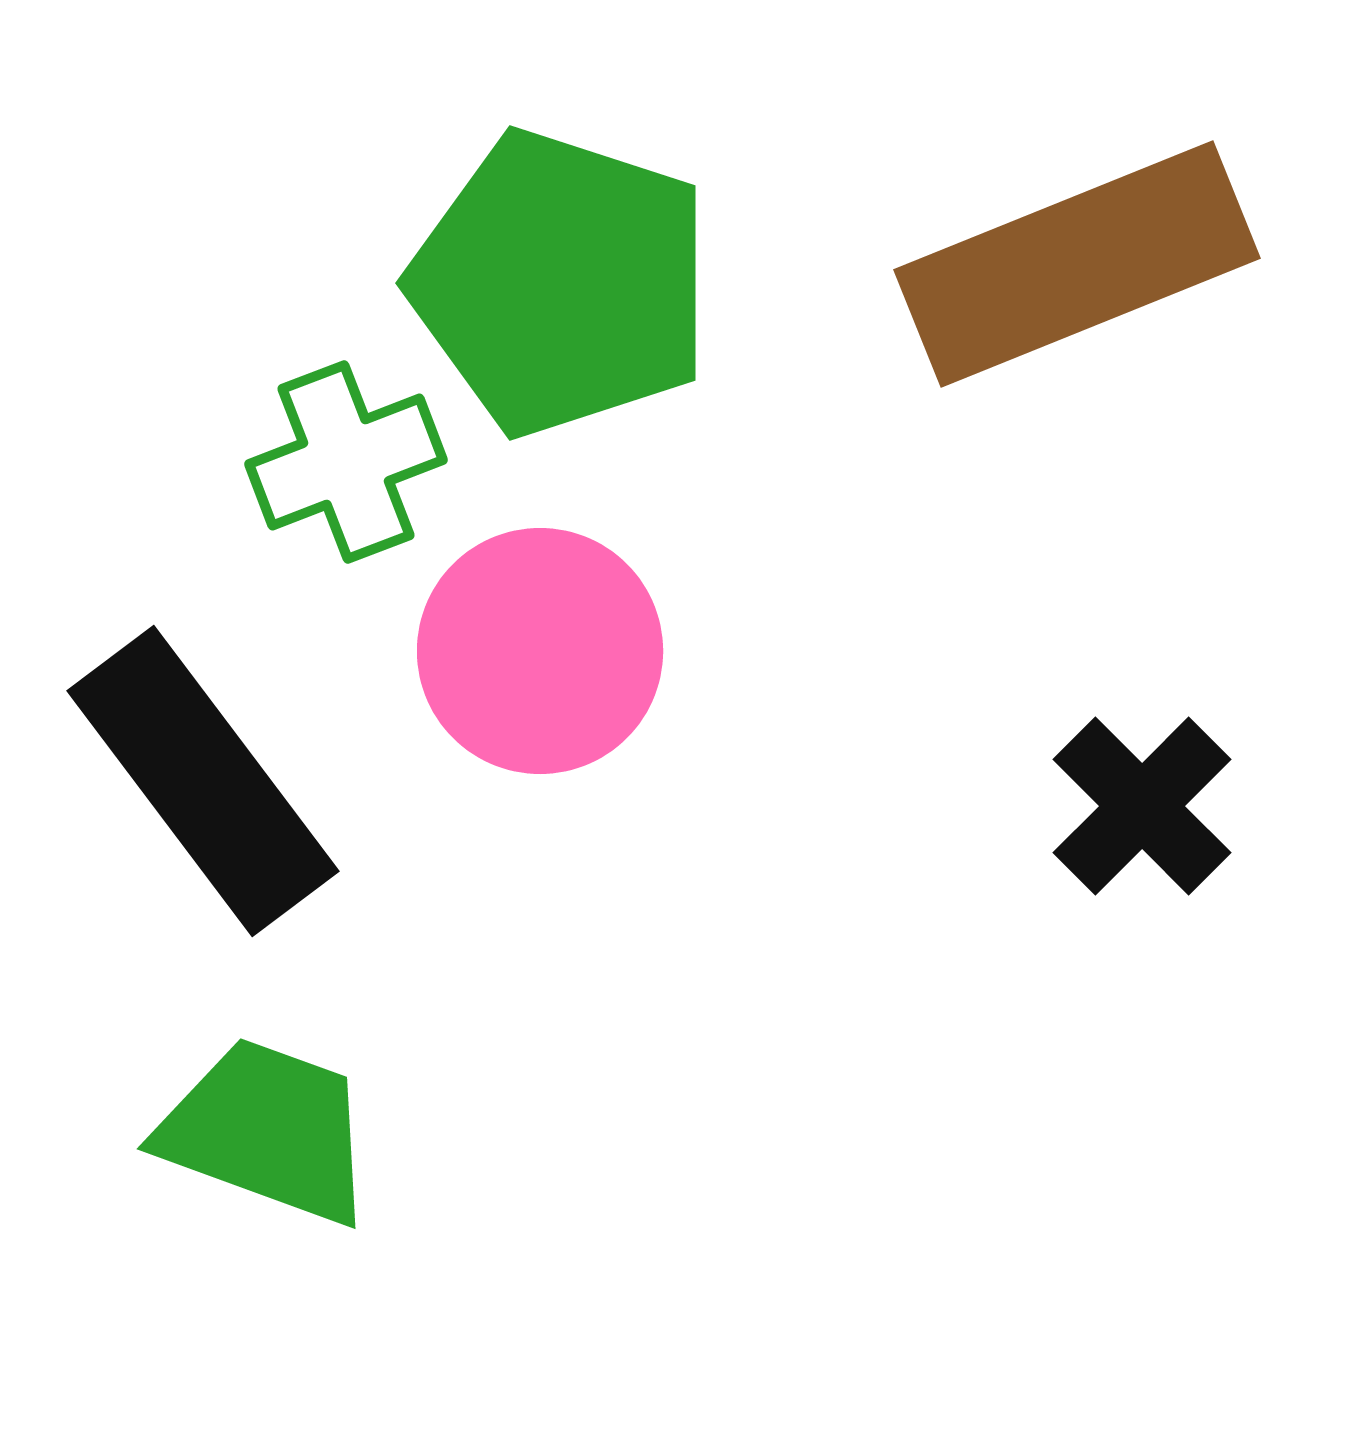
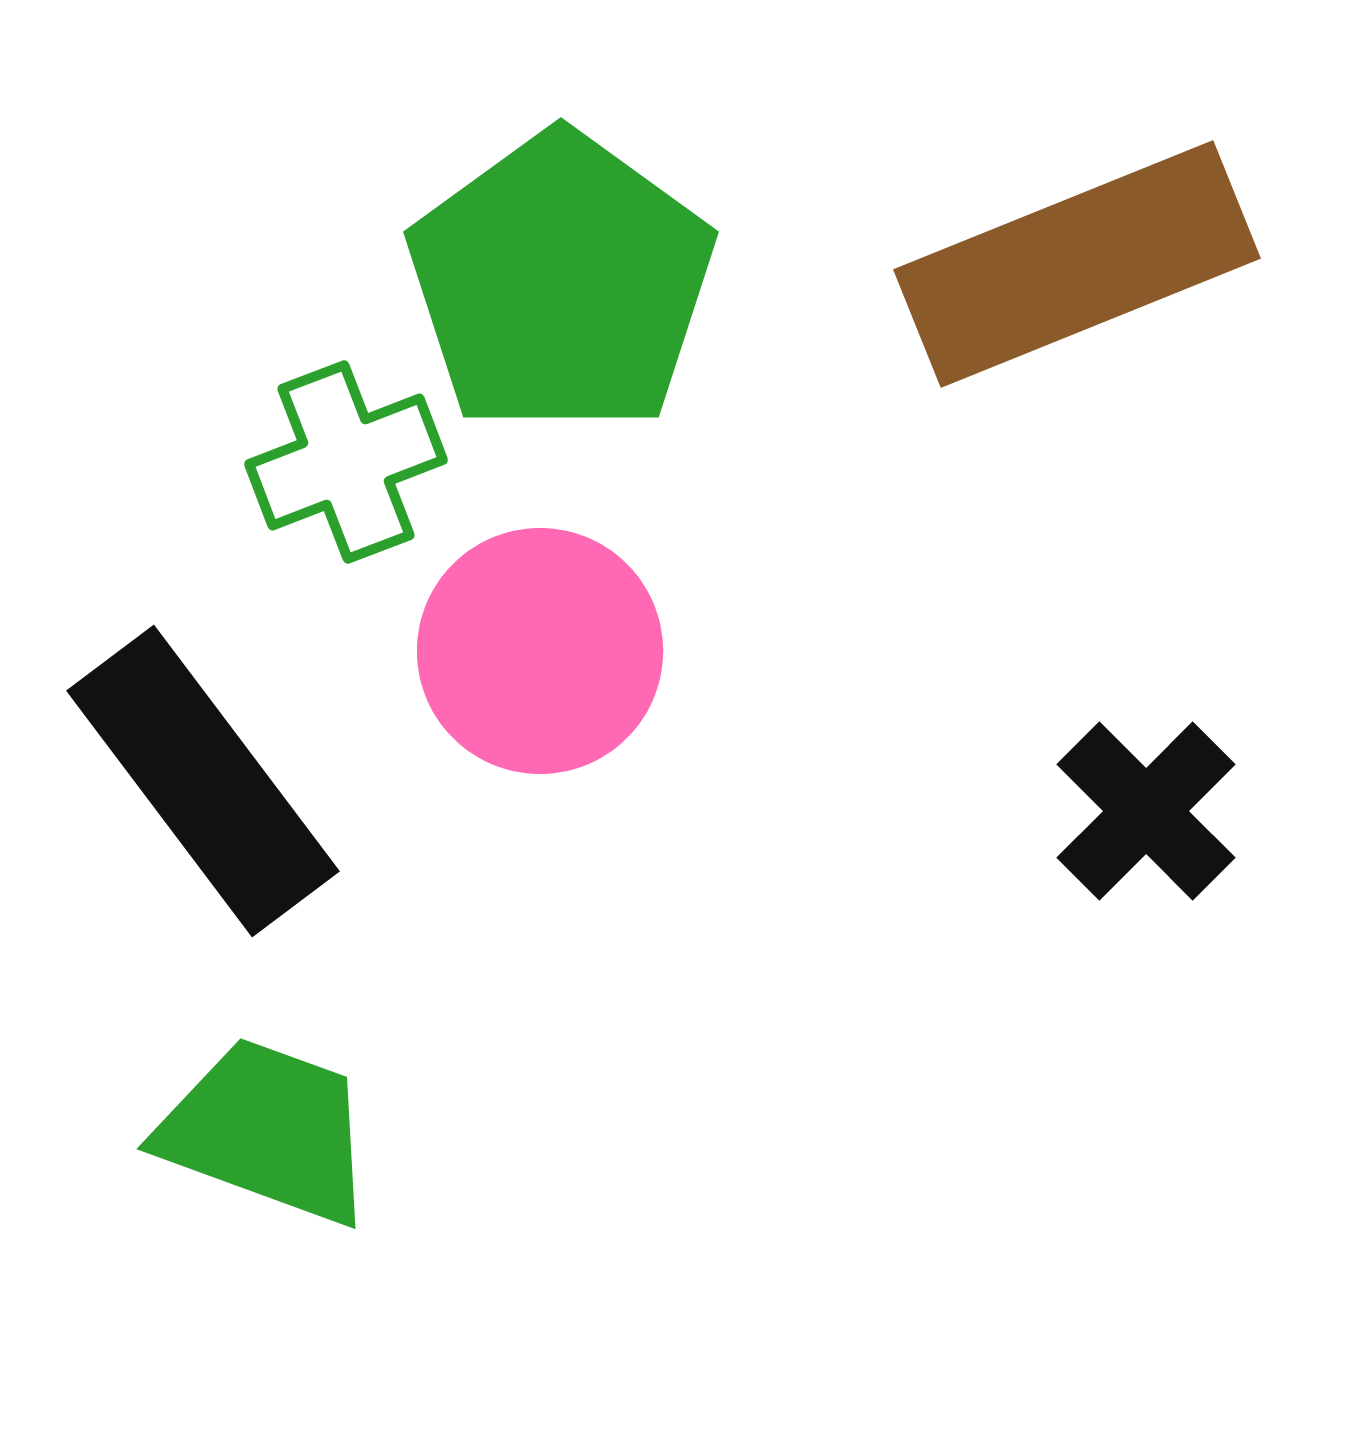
green pentagon: rotated 18 degrees clockwise
black cross: moved 4 px right, 5 px down
